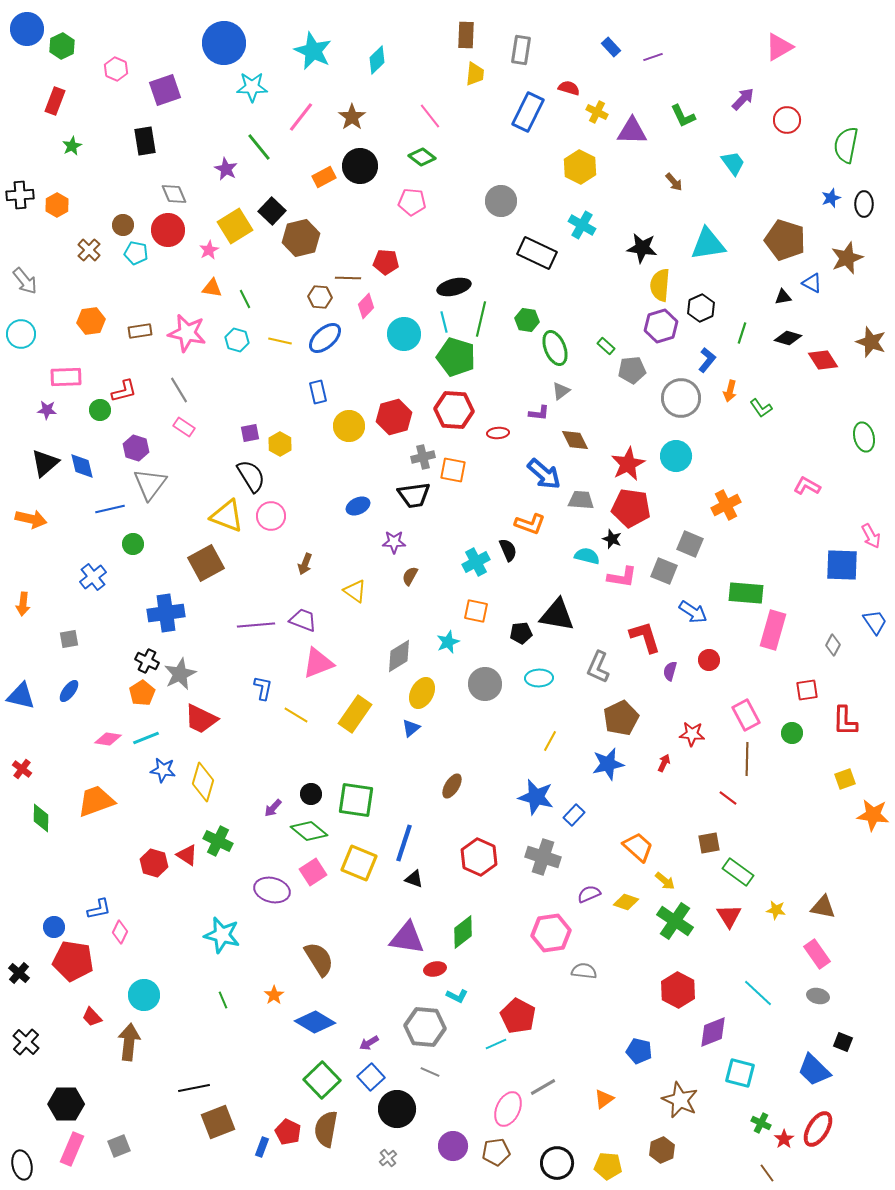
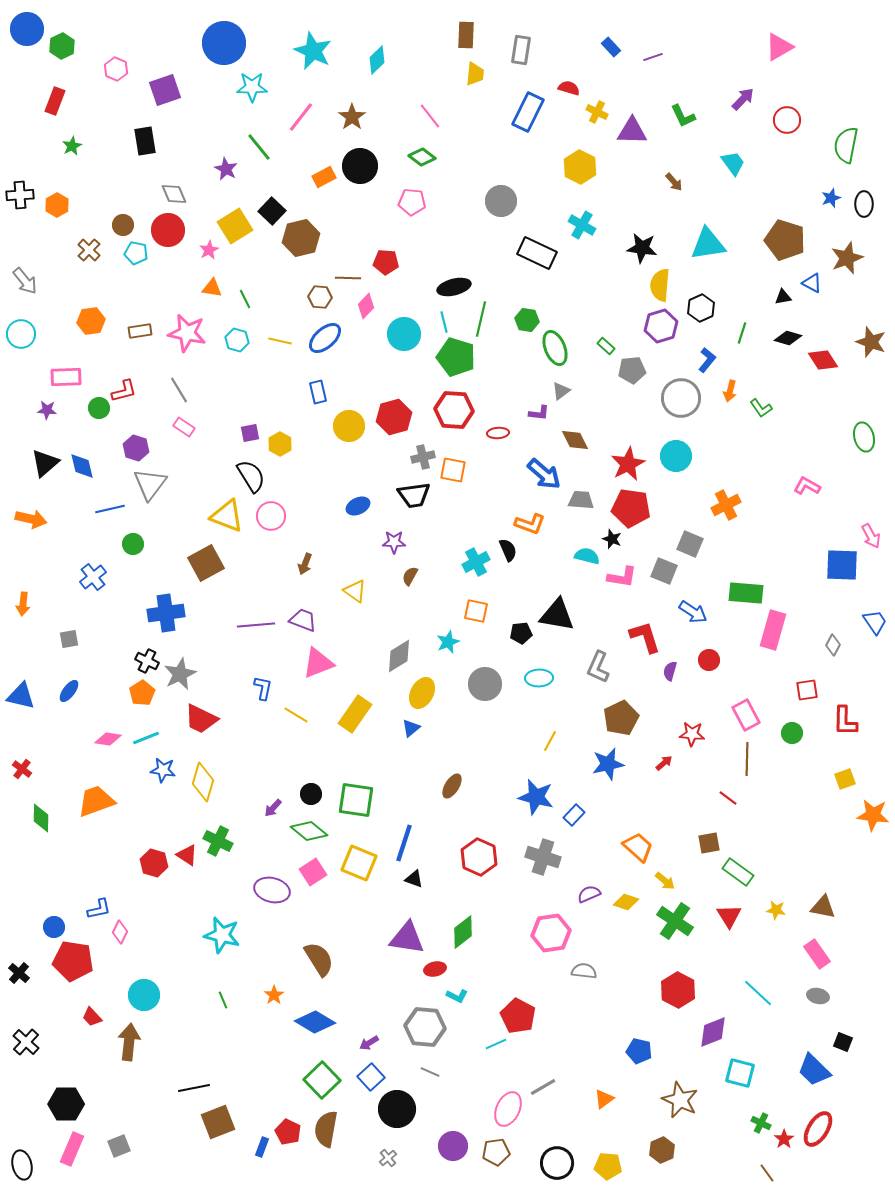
green circle at (100, 410): moved 1 px left, 2 px up
red arrow at (664, 763): rotated 24 degrees clockwise
